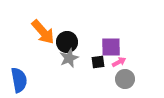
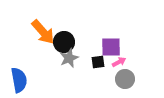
black circle: moved 3 px left
